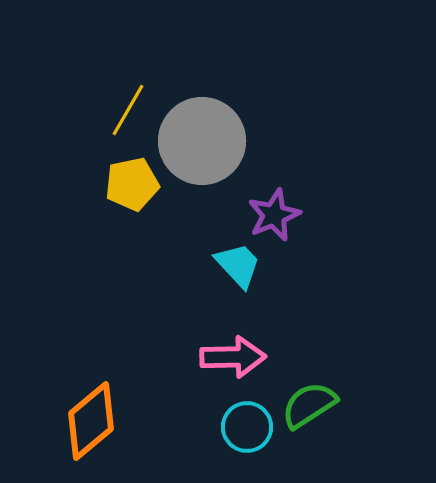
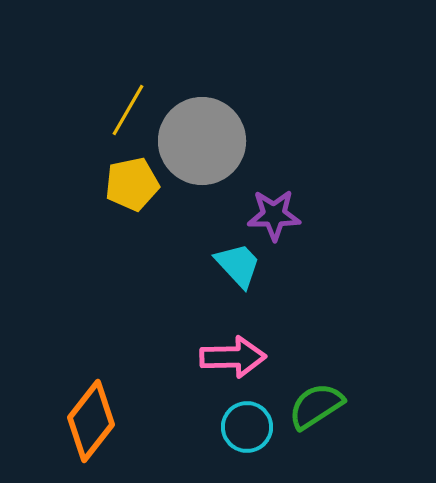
purple star: rotated 22 degrees clockwise
green semicircle: moved 7 px right, 1 px down
orange diamond: rotated 12 degrees counterclockwise
